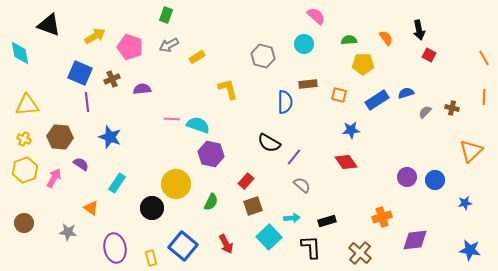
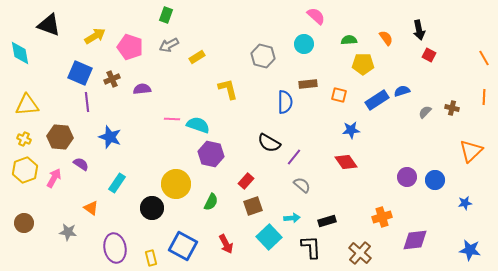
blue semicircle at (406, 93): moved 4 px left, 2 px up
blue square at (183, 246): rotated 12 degrees counterclockwise
